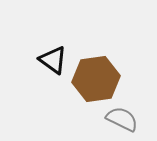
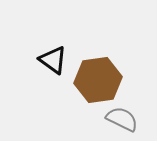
brown hexagon: moved 2 px right, 1 px down
